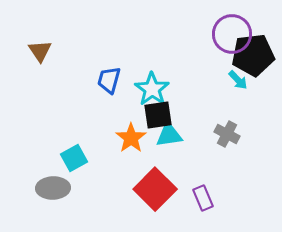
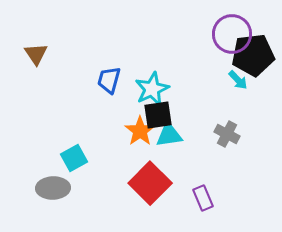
brown triangle: moved 4 px left, 3 px down
cyan star: rotated 12 degrees clockwise
orange star: moved 9 px right, 7 px up
red square: moved 5 px left, 6 px up
